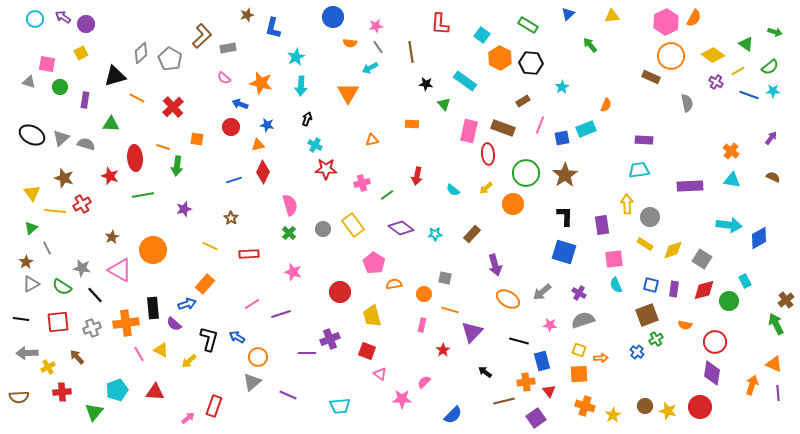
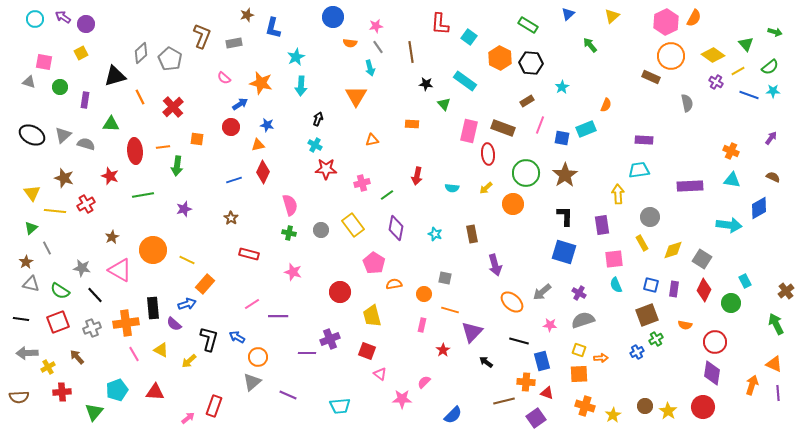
yellow triangle at (612, 16): rotated 35 degrees counterclockwise
cyan square at (482, 35): moved 13 px left, 2 px down
brown L-shape at (202, 36): rotated 25 degrees counterclockwise
green triangle at (746, 44): rotated 14 degrees clockwise
gray rectangle at (228, 48): moved 6 px right, 5 px up
pink square at (47, 64): moved 3 px left, 2 px up
cyan arrow at (370, 68): rotated 77 degrees counterclockwise
orange triangle at (348, 93): moved 8 px right, 3 px down
orange line at (137, 98): moved 3 px right, 1 px up; rotated 35 degrees clockwise
brown rectangle at (523, 101): moved 4 px right
blue arrow at (240, 104): rotated 126 degrees clockwise
black arrow at (307, 119): moved 11 px right
gray triangle at (61, 138): moved 2 px right, 3 px up
blue square at (562, 138): rotated 21 degrees clockwise
orange line at (163, 147): rotated 24 degrees counterclockwise
orange cross at (731, 151): rotated 14 degrees counterclockwise
red ellipse at (135, 158): moved 7 px up
cyan semicircle at (453, 190): moved 1 px left, 2 px up; rotated 32 degrees counterclockwise
red cross at (82, 204): moved 4 px right
yellow arrow at (627, 204): moved 9 px left, 10 px up
purple diamond at (401, 228): moved 5 px left; rotated 65 degrees clockwise
gray circle at (323, 229): moved 2 px left, 1 px down
green cross at (289, 233): rotated 32 degrees counterclockwise
cyan star at (435, 234): rotated 24 degrees clockwise
brown rectangle at (472, 234): rotated 54 degrees counterclockwise
blue diamond at (759, 238): moved 30 px up
yellow rectangle at (645, 244): moved 3 px left, 1 px up; rotated 28 degrees clockwise
yellow line at (210, 246): moved 23 px left, 14 px down
red rectangle at (249, 254): rotated 18 degrees clockwise
gray triangle at (31, 284): rotated 42 degrees clockwise
green semicircle at (62, 287): moved 2 px left, 4 px down
red diamond at (704, 290): rotated 50 degrees counterclockwise
orange ellipse at (508, 299): moved 4 px right, 3 px down; rotated 10 degrees clockwise
brown cross at (786, 300): moved 9 px up
green circle at (729, 301): moved 2 px right, 2 px down
purple line at (281, 314): moved 3 px left, 2 px down; rotated 18 degrees clockwise
red square at (58, 322): rotated 15 degrees counterclockwise
blue cross at (637, 352): rotated 24 degrees clockwise
pink line at (139, 354): moved 5 px left
black arrow at (485, 372): moved 1 px right, 10 px up
orange cross at (526, 382): rotated 12 degrees clockwise
red triangle at (549, 391): moved 2 px left, 2 px down; rotated 32 degrees counterclockwise
red circle at (700, 407): moved 3 px right
yellow star at (668, 411): rotated 18 degrees clockwise
